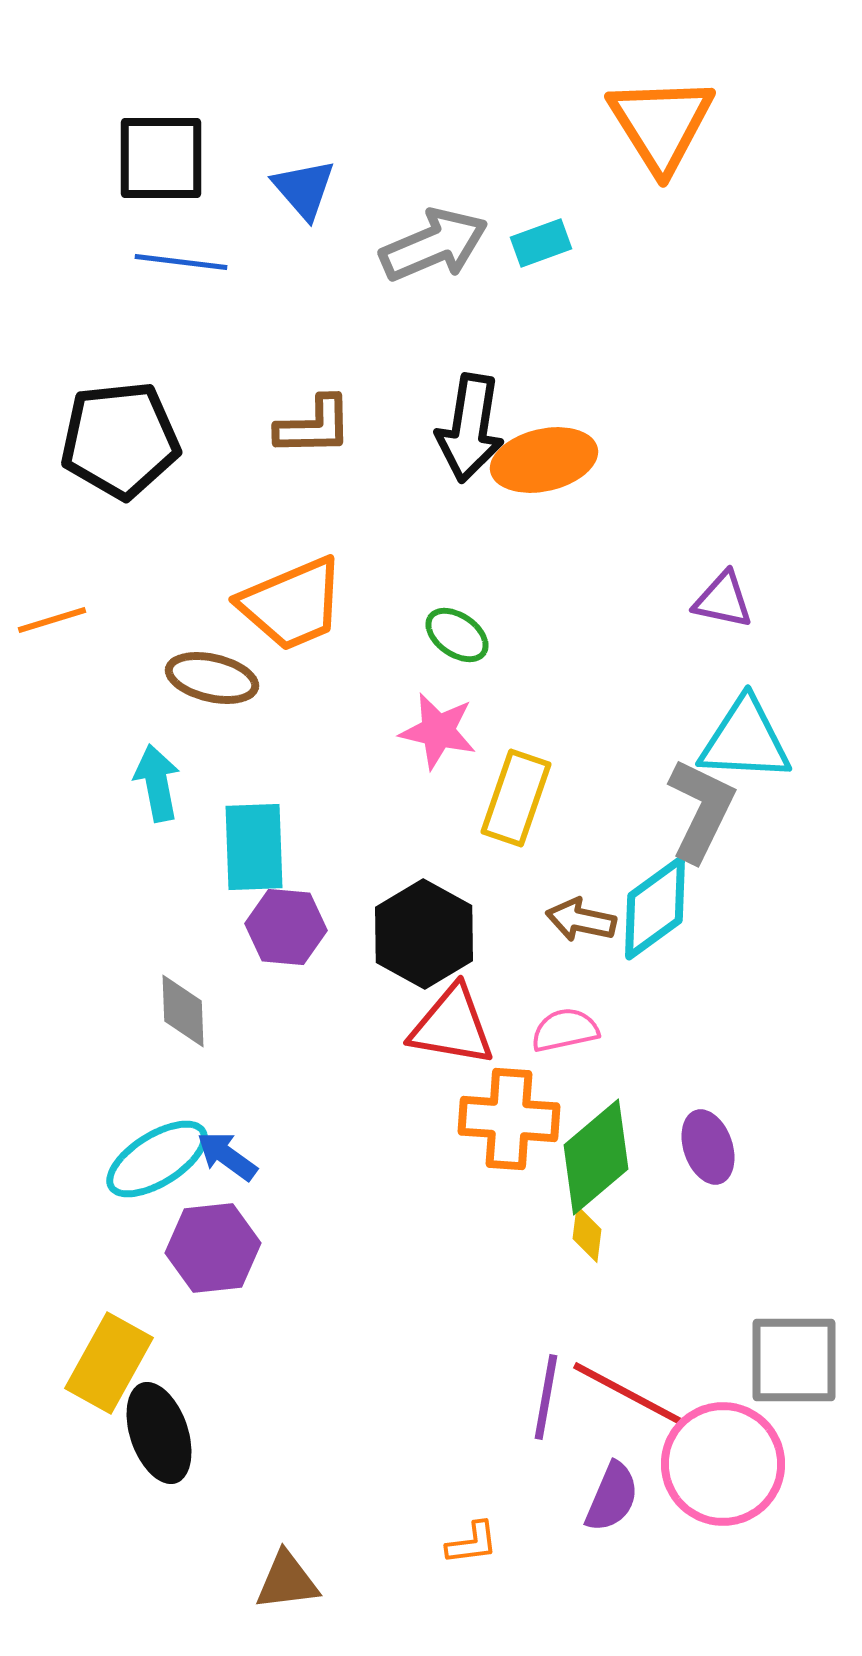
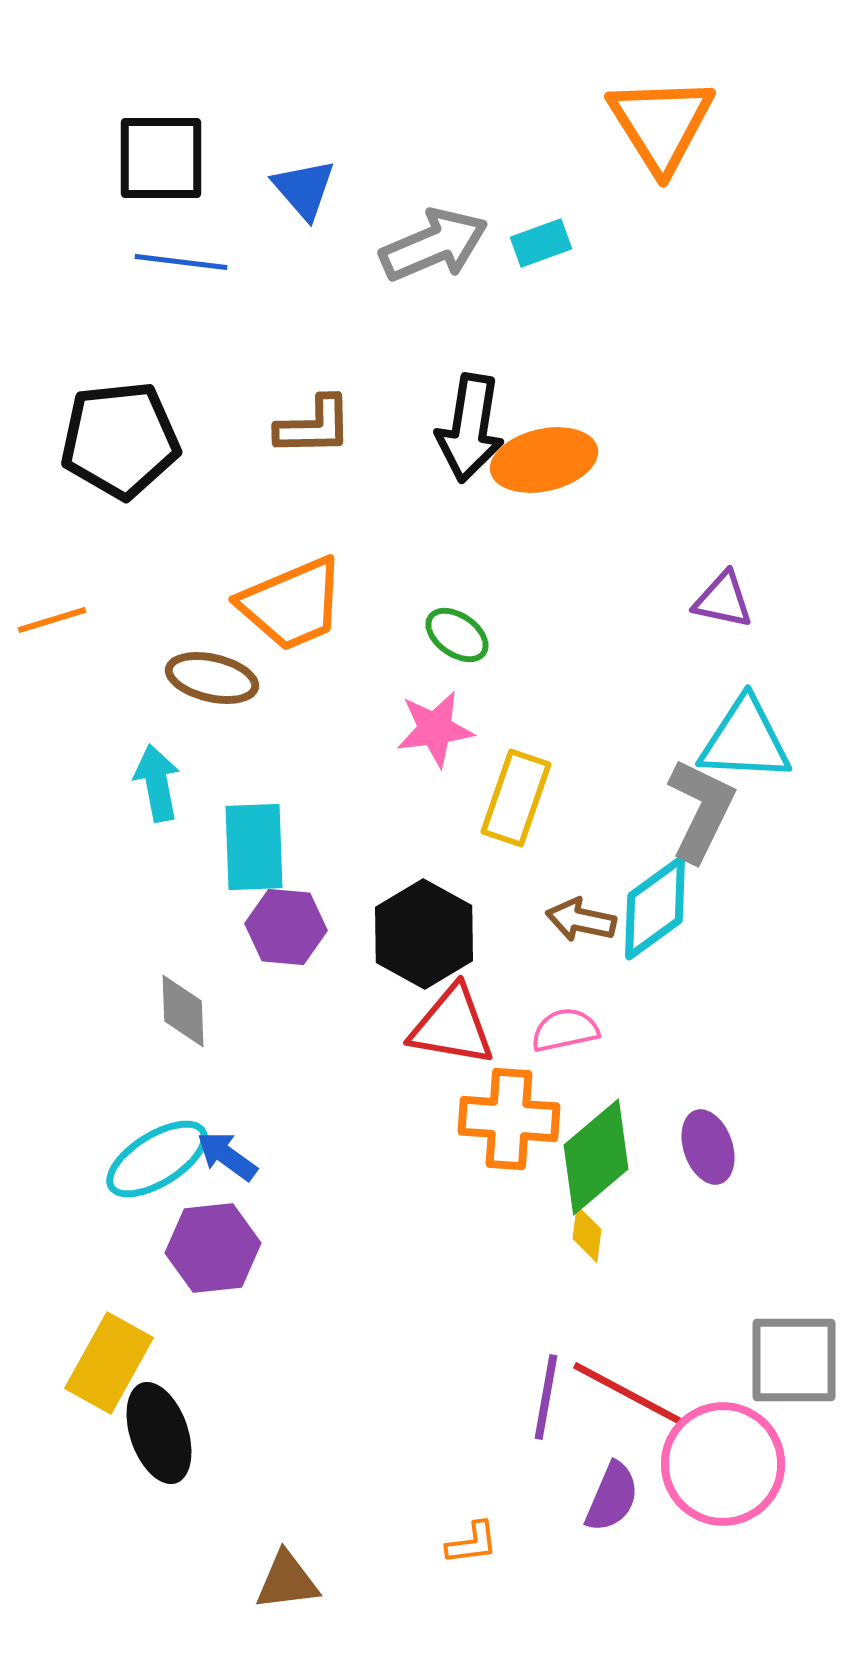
pink star at (438, 731): moved 3 px left, 2 px up; rotated 20 degrees counterclockwise
